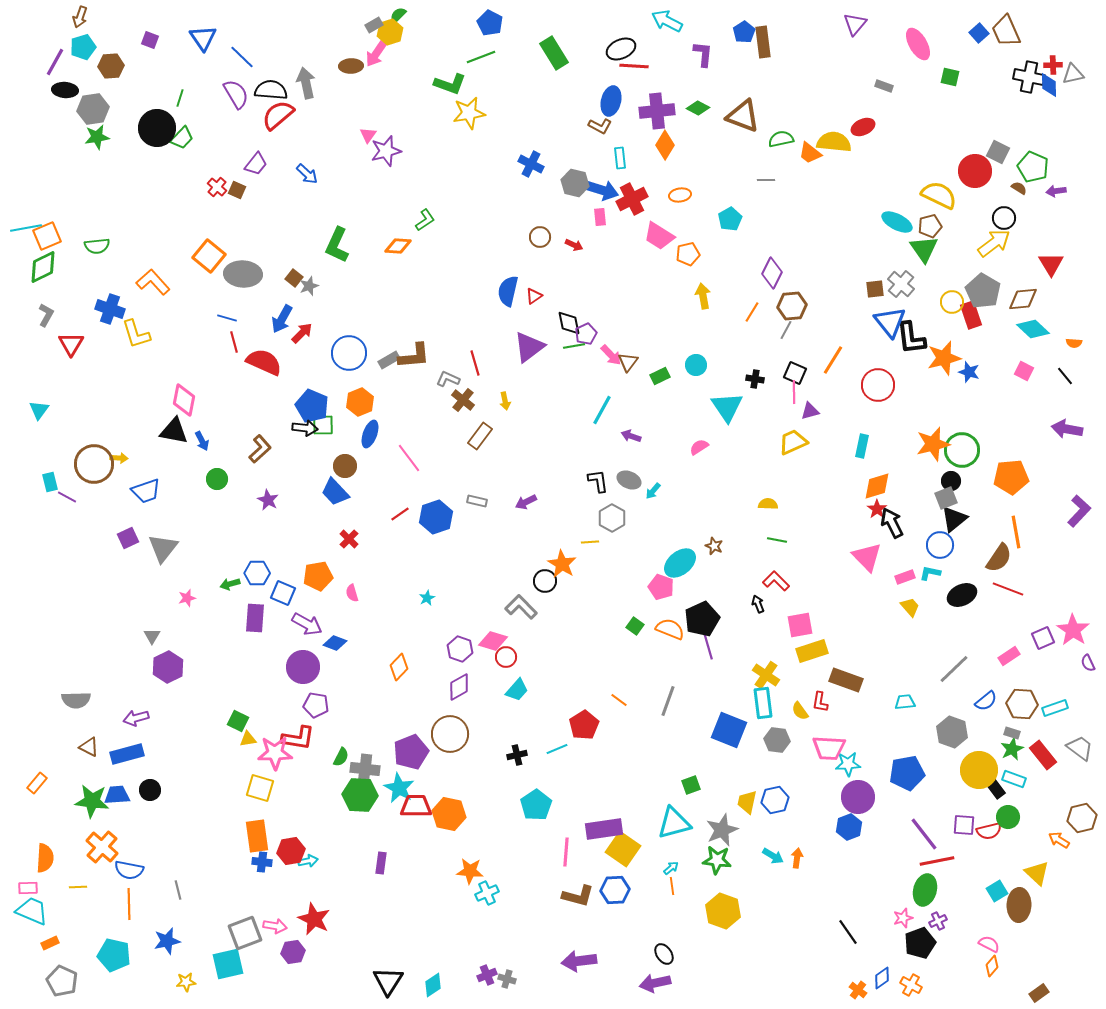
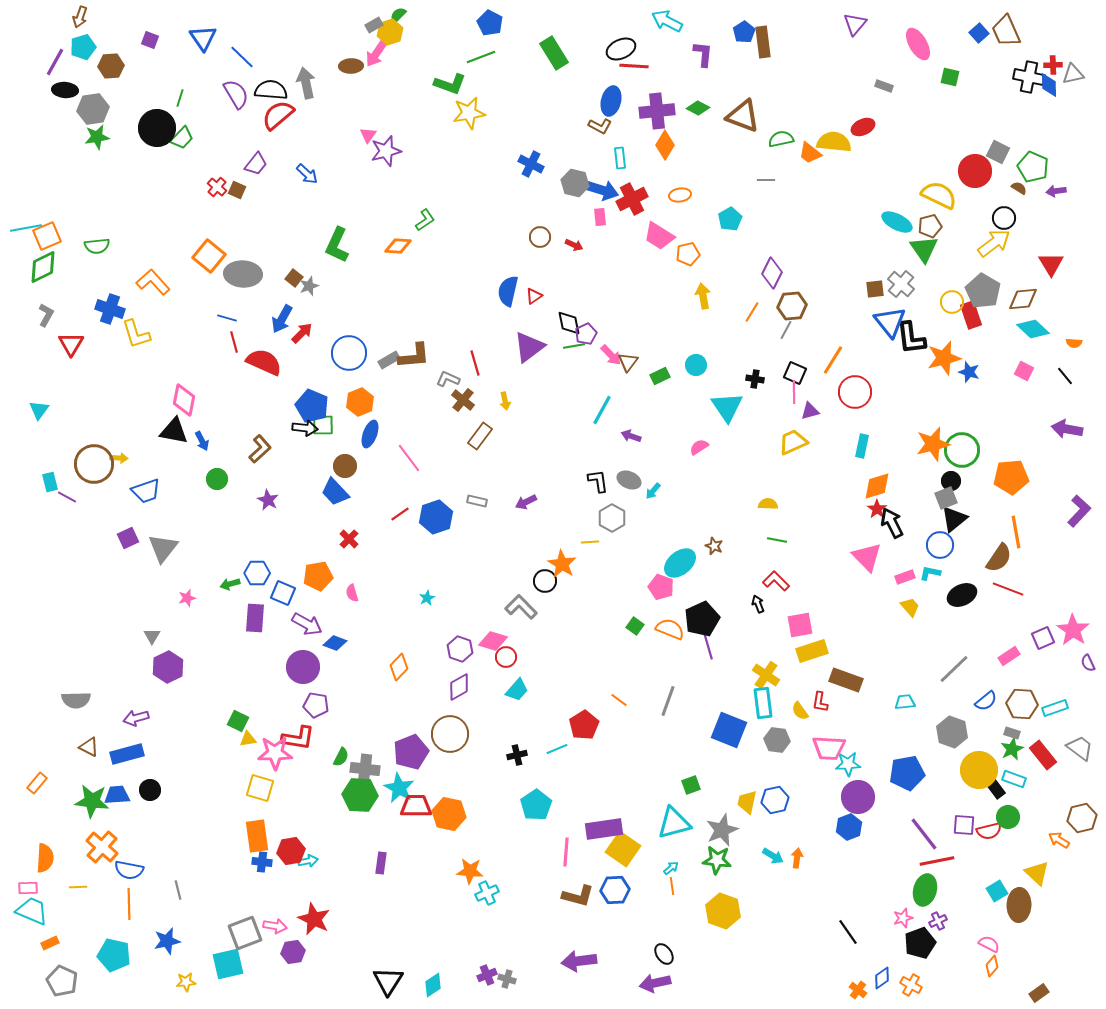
red circle at (878, 385): moved 23 px left, 7 px down
